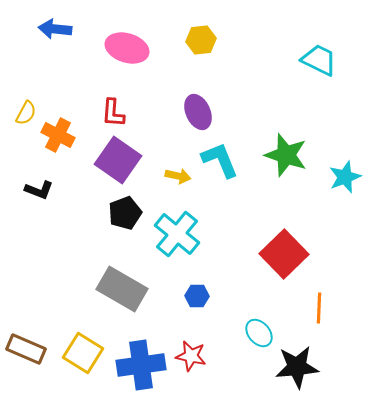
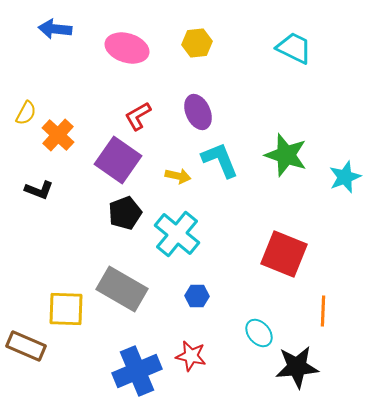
yellow hexagon: moved 4 px left, 3 px down
cyan trapezoid: moved 25 px left, 12 px up
red L-shape: moved 25 px right, 3 px down; rotated 56 degrees clockwise
orange cross: rotated 16 degrees clockwise
red square: rotated 24 degrees counterclockwise
orange line: moved 4 px right, 3 px down
brown rectangle: moved 3 px up
yellow square: moved 17 px left, 44 px up; rotated 30 degrees counterclockwise
blue cross: moved 4 px left, 6 px down; rotated 15 degrees counterclockwise
